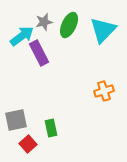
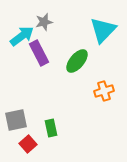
green ellipse: moved 8 px right, 36 px down; rotated 15 degrees clockwise
